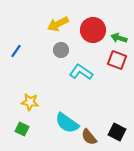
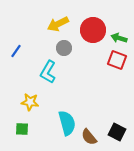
gray circle: moved 3 px right, 2 px up
cyan L-shape: moved 33 px left; rotated 95 degrees counterclockwise
cyan semicircle: rotated 140 degrees counterclockwise
green square: rotated 24 degrees counterclockwise
